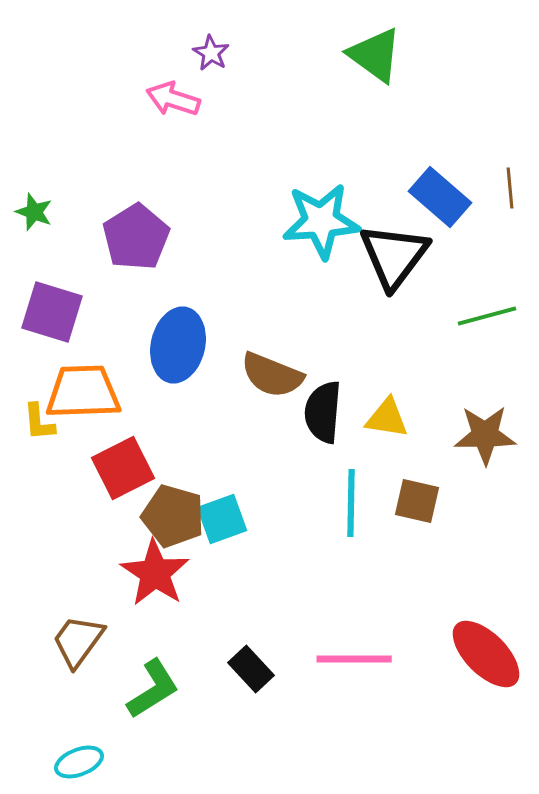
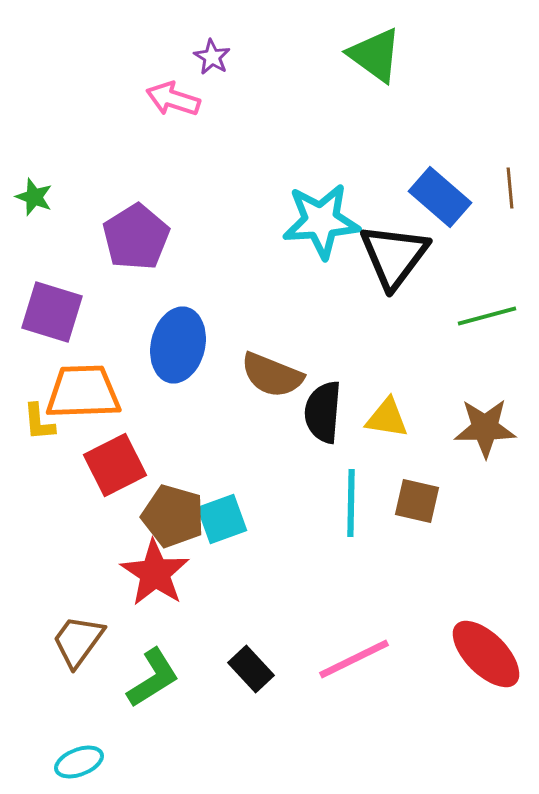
purple star: moved 1 px right, 4 px down
green star: moved 15 px up
brown star: moved 7 px up
red square: moved 8 px left, 3 px up
pink line: rotated 26 degrees counterclockwise
green L-shape: moved 11 px up
